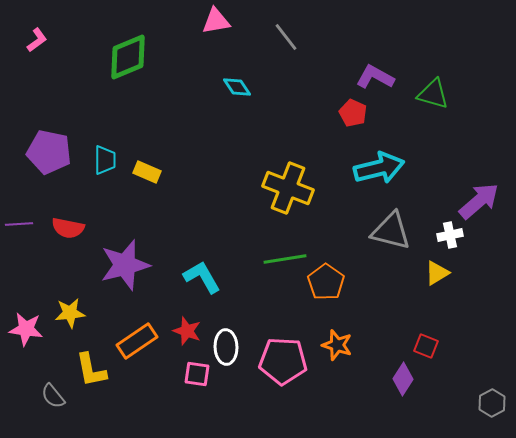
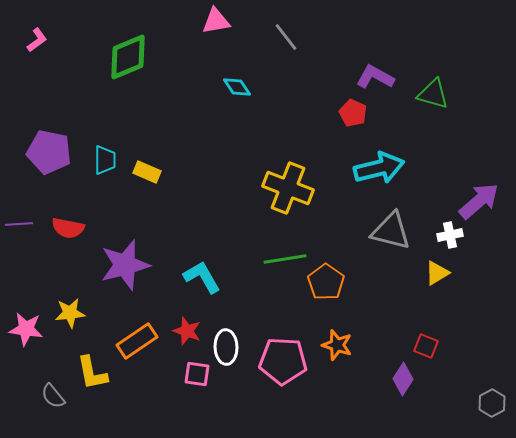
yellow L-shape: moved 1 px right, 3 px down
